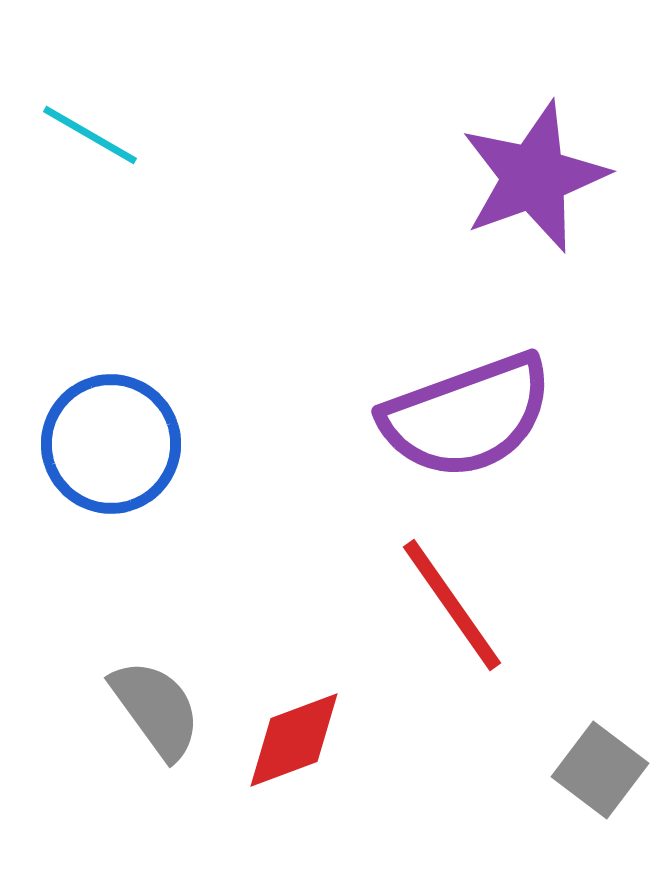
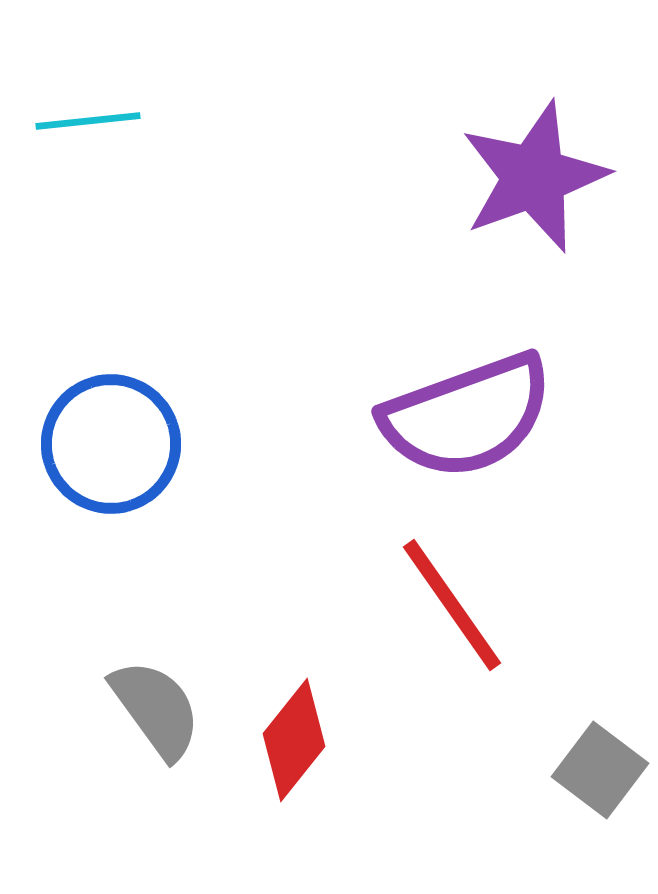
cyan line: moved 2 px left, 14 px up; rotated 36 degrees counterclockwise
red diamond: rotated 31 degrees counterclockwise
